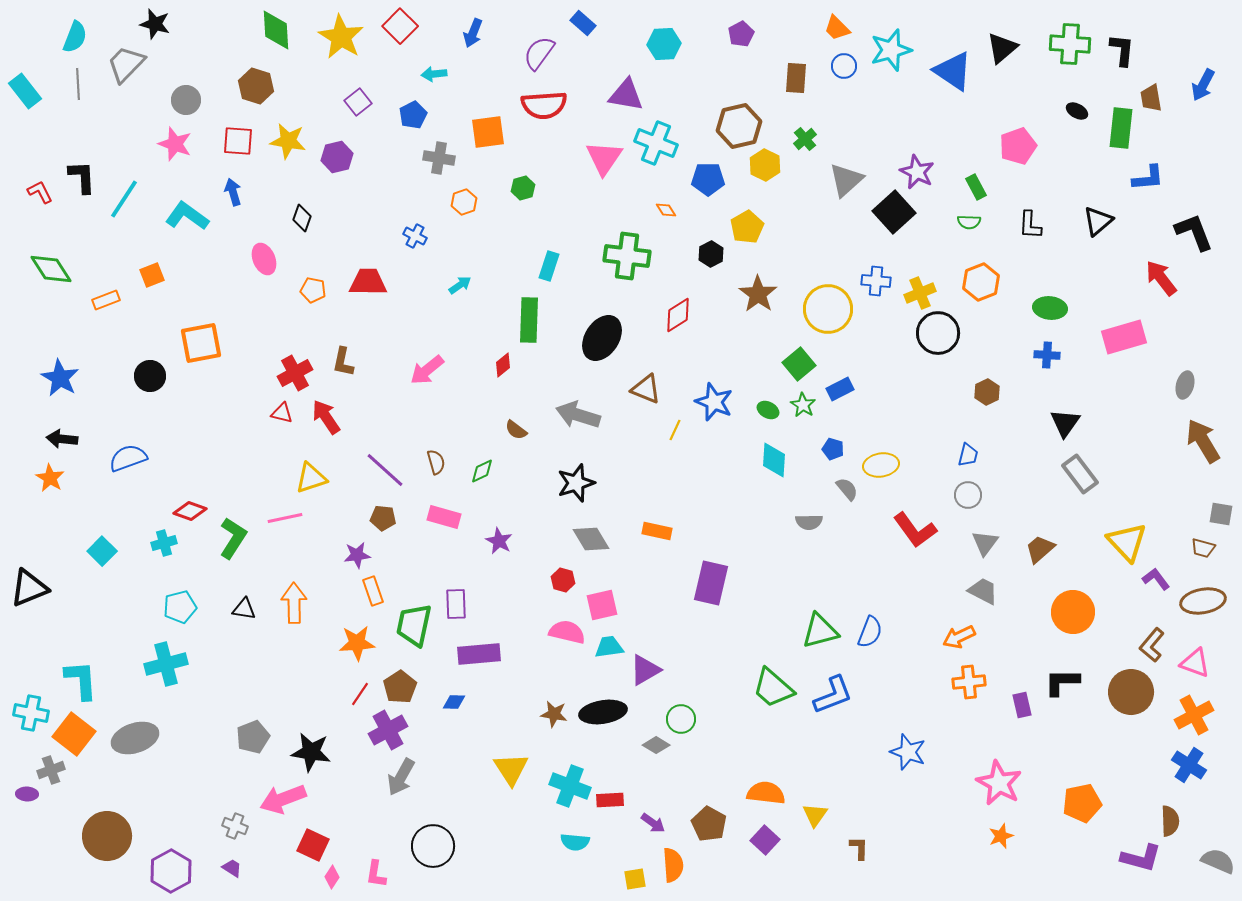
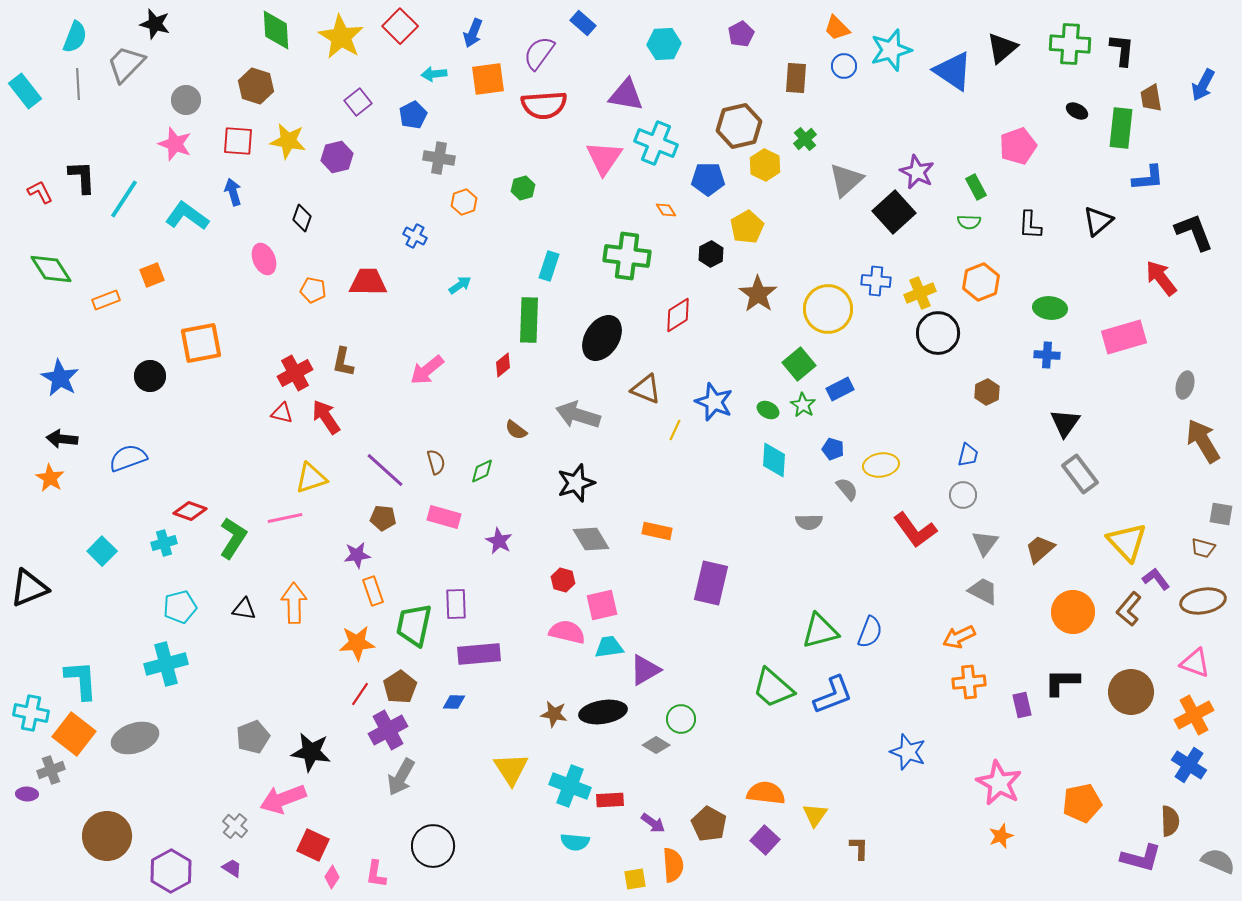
orange square at (488, 132): moved 53 px up
gray circle at (968, 495): moved 5 px left
brown L-shape at (1152, 645): moved 23 px left, 36 px up
gray cross at (235, 826): rotated 20 degrees clockwise
